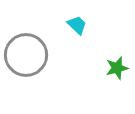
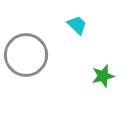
green star: moved 14 px left, 8 px down
